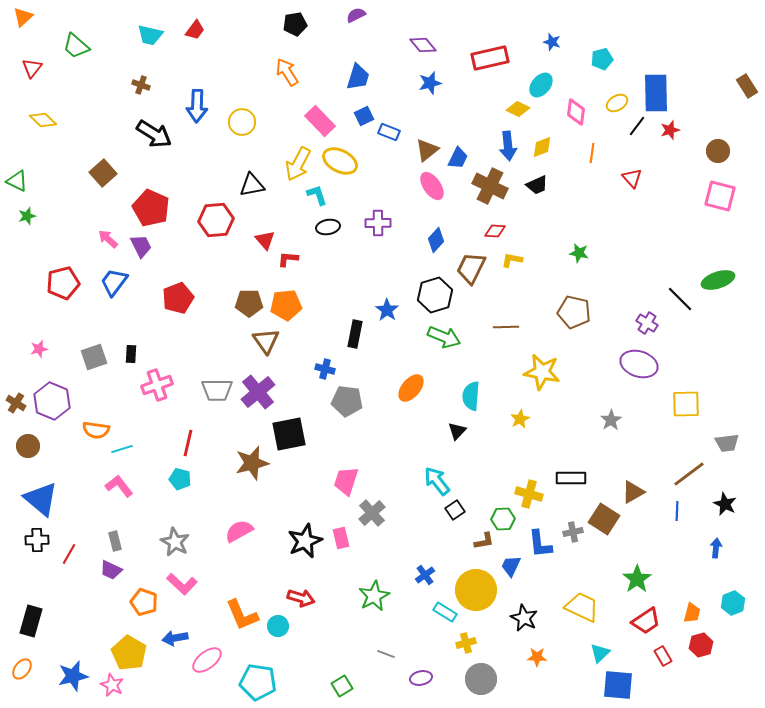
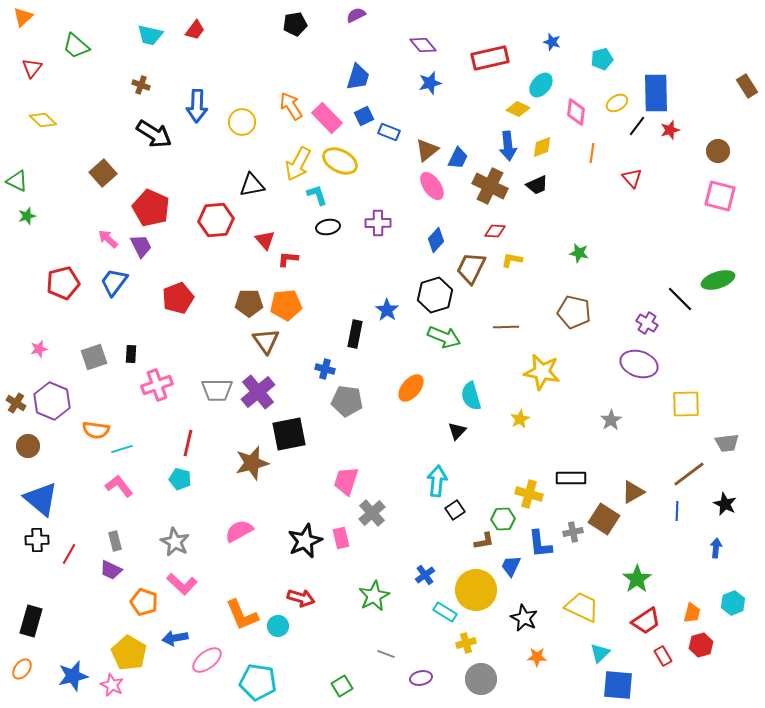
orange arrow at (287, 72): moved 4 px right, 34 px down
pink rectangle at (320, 121): moved 7 px right, 3 px up
cyan semicircle at (471, 396): rotated 20 degrees counterclockwise
cyan arrow at (437, 481): rotated 44 degrees clockwise
